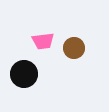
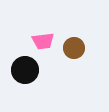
black circle: moved 1 px right, 4 px up
